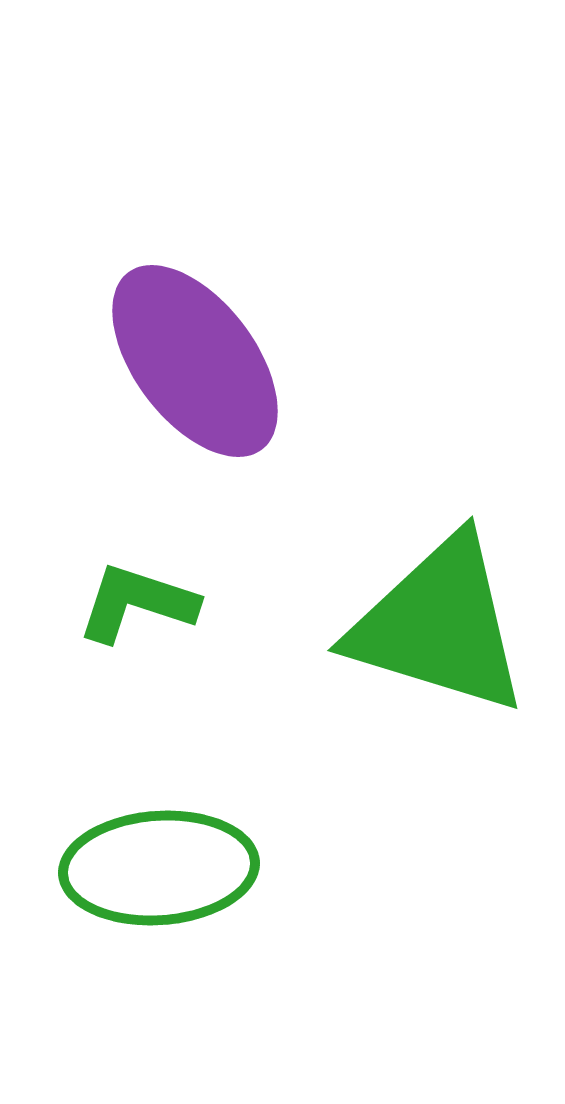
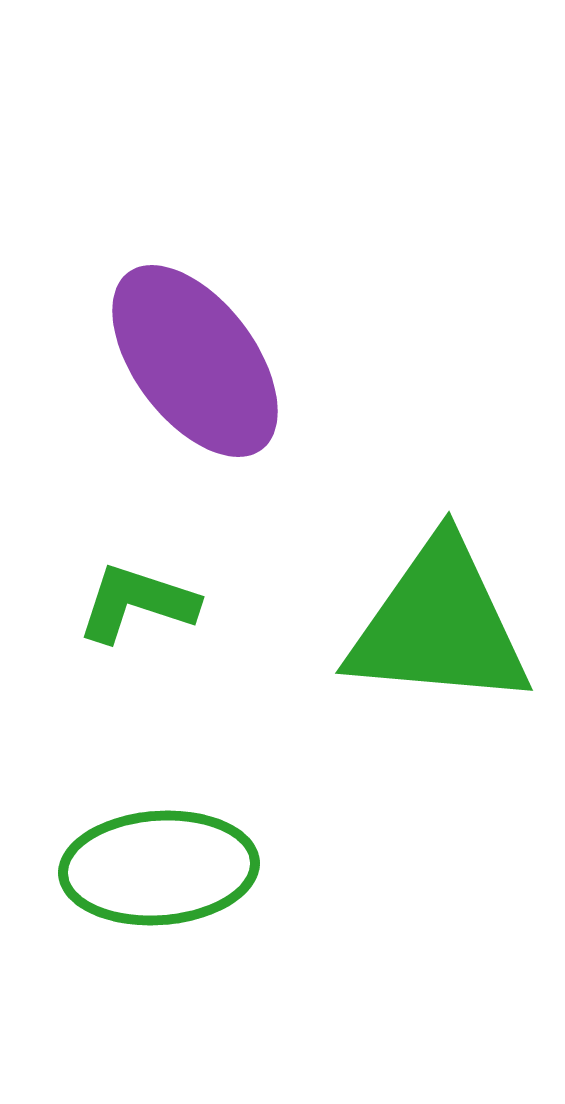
green triangle: rotated 12 degrees counterclockwise
